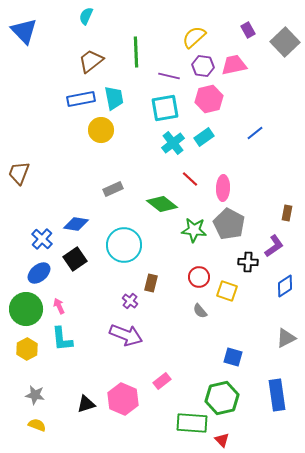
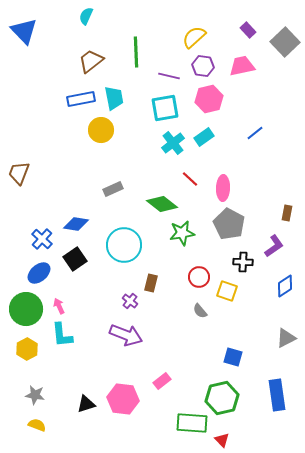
purple rectangle at (248, 30): rotated 14 degrees counterclockwise
pink trapezoid at (234, 65): moved 8 px right, 1 px down
green star at (194, 230): moved 12 px left, 3 px down; rotated 15 degrees counterclockwise
black cross at (248, 262): moved 5 px left
cyan L-shape at (62, 339): moved 4 px up
pink hexagon at (123, 399): rotated 16 degrees counterclockwise
